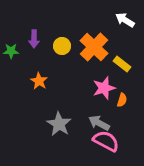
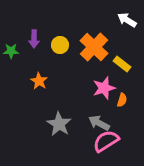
white arrow: moved 2 px right
yellow circle: moved 2 px left, 1 px up
pink semicircle: rotated 60 degrees counterclockwise
